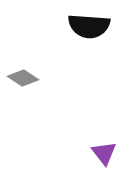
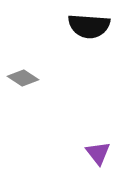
purple triangle: moved 6 px left
